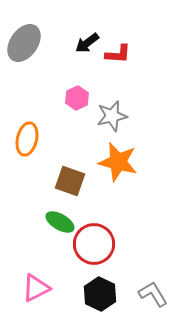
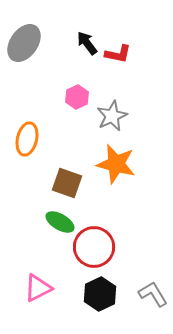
black arrow: rotated 90 degrees clockwise
red L-shape: rotated 8 degrees clockwise
pink hexagon: moved 1 px up
gray star: rotated 12 degrees counterclockwise
orange star: moved 2 px left, 2 px down
brown square: moved 3 px left, 2 px down
red circle: moved 3 px down
pink triangle: moved 2 px right
black hexagon: rotated 8 degrees clockwise
